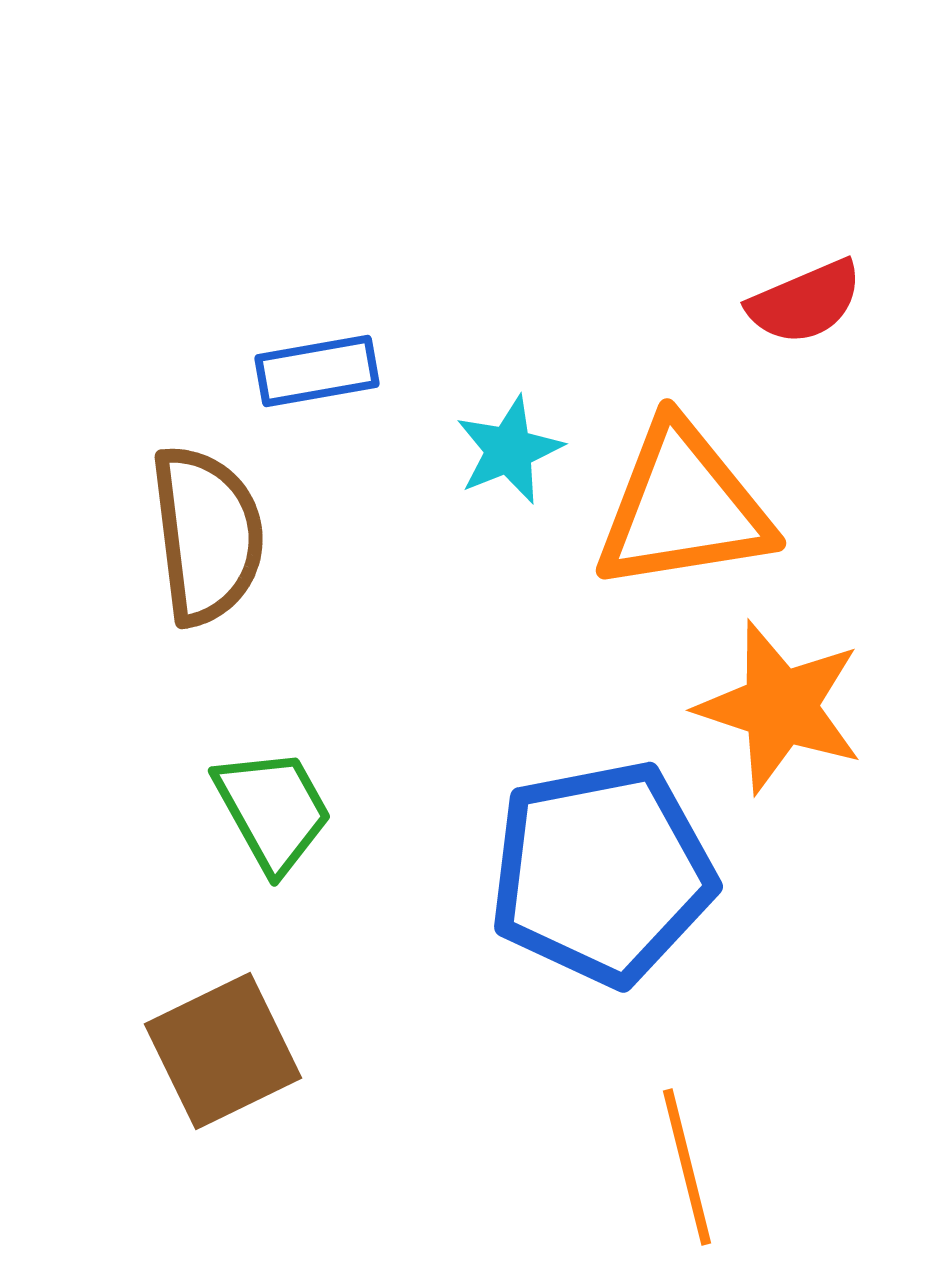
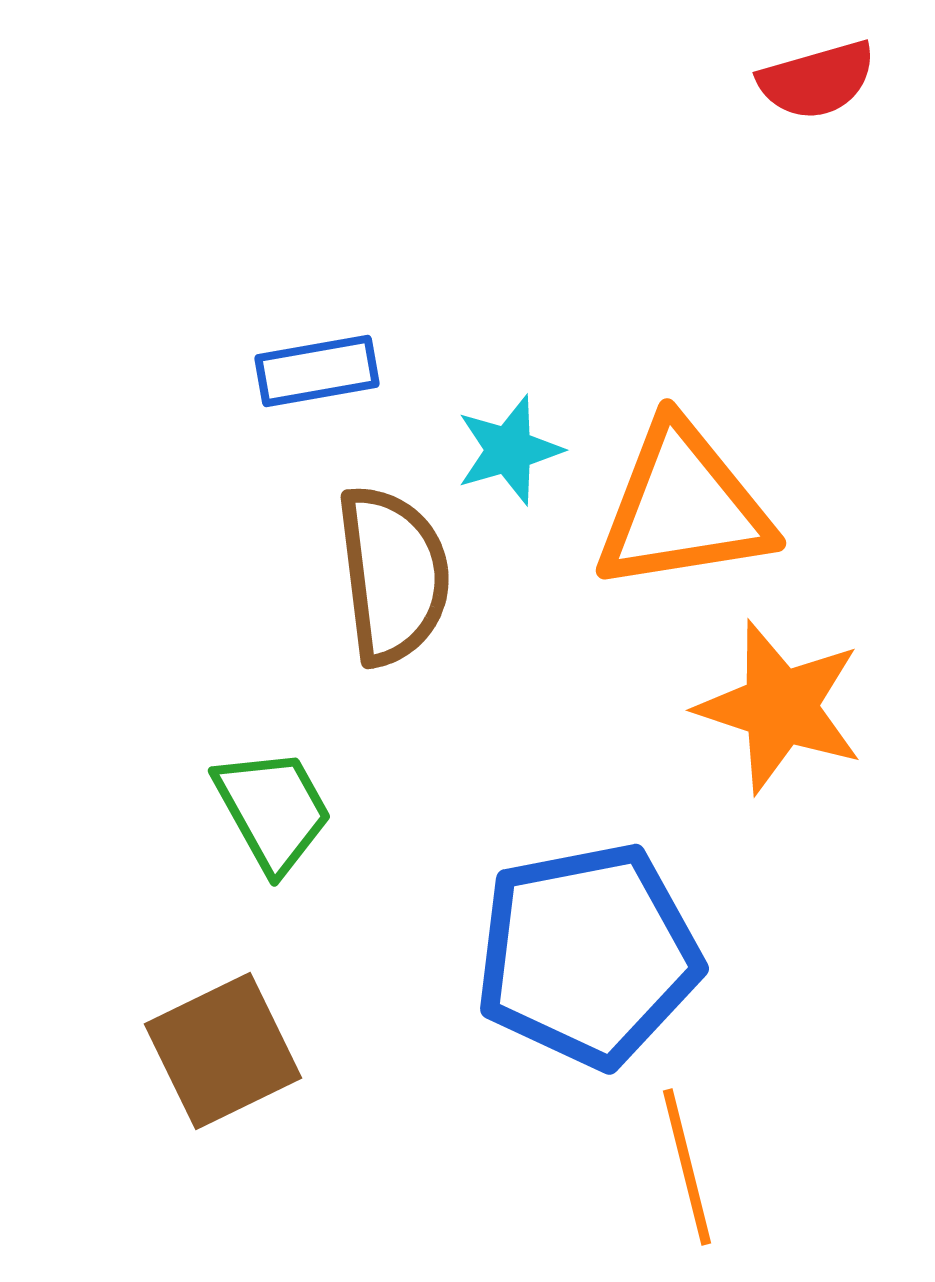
red semicircle: moved 12 px right, 222 px up; rotated 7 degrees clockwise
cyan star: rotated 6 degrees clockwise
brown semicircle: moved 186 px right, 40 px down
blue pentagon: moved 14 px left, 82 px down
